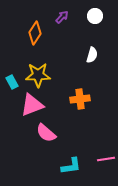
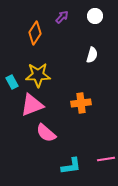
orange cross: moved 1 px right, 4 px down
